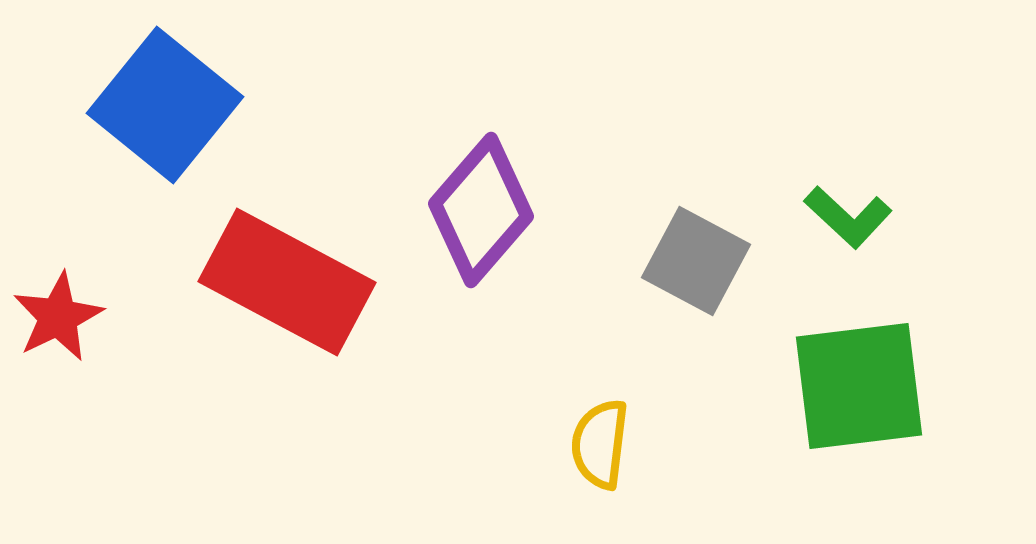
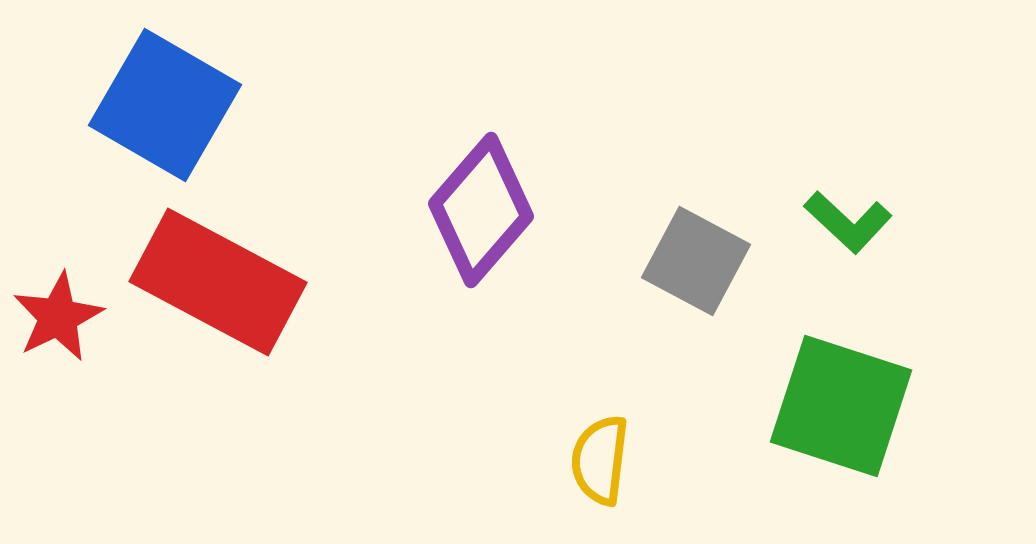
blue square: rotated 9 degrees counterclockwise
green L-shape: moved 5 px down
red rectangle: moved 69 px left
green square: moved 18 px left, 20 px down; rotated 25 degrees clockwise
yellow semicircle: moved 16 px down
